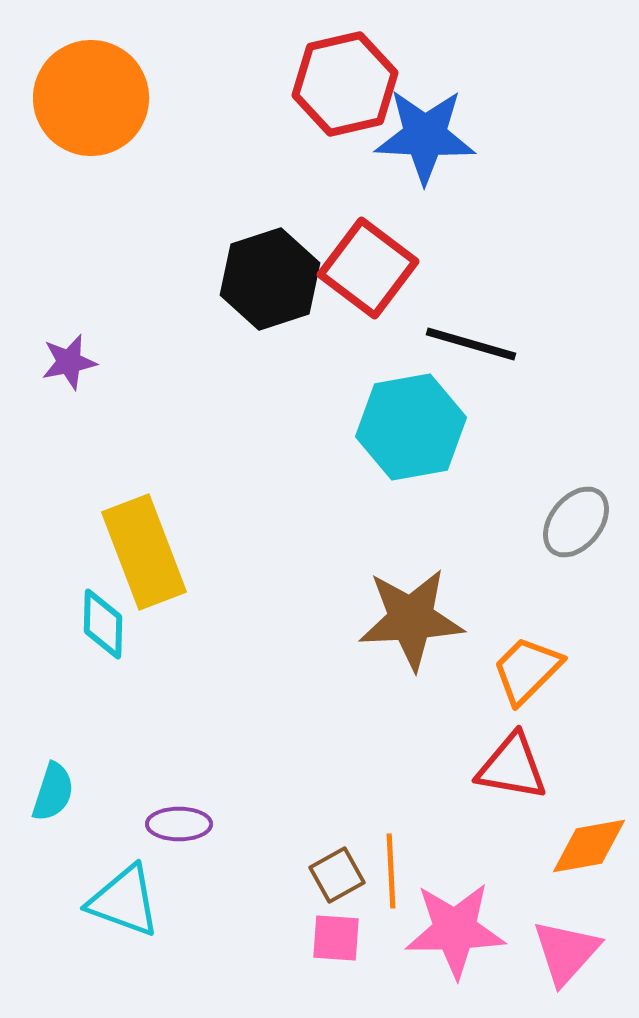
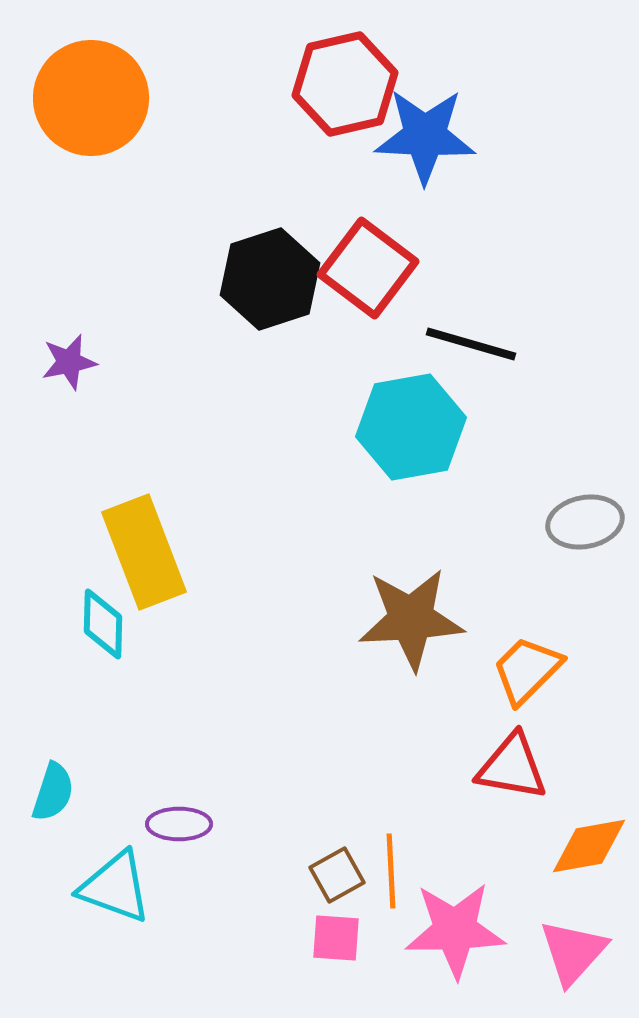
gray ellipse: moved 9 px right; rotated 40 degrees clockwise
cyan triangle: moved 9 px left, 14 px up
pink triangle: moved 7 px right
